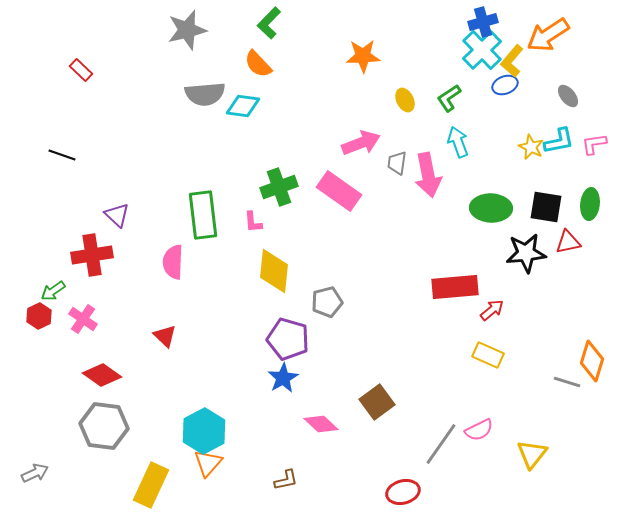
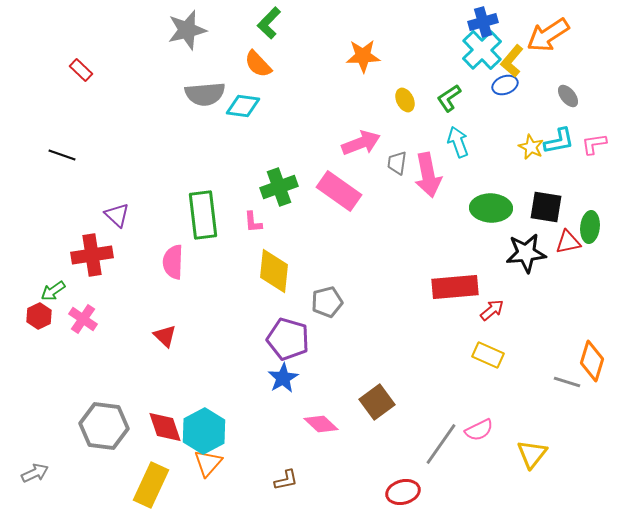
green ellipse at (590, 204): moved 23 px down
red diamond at (102, 375): moved 63 px right, 52 px down; rotated 36 degrees clockwise
